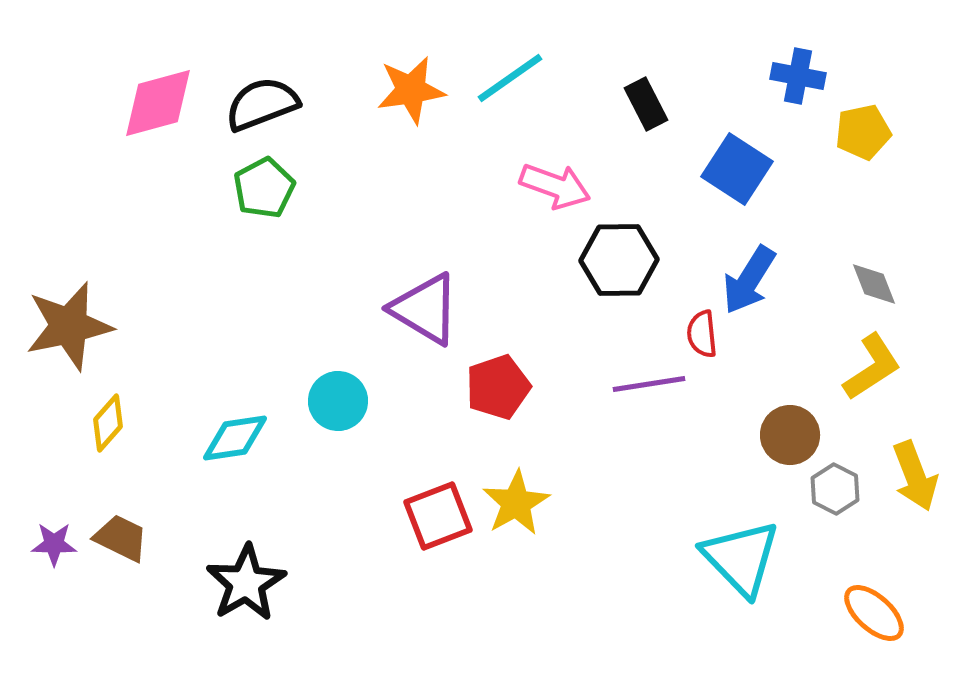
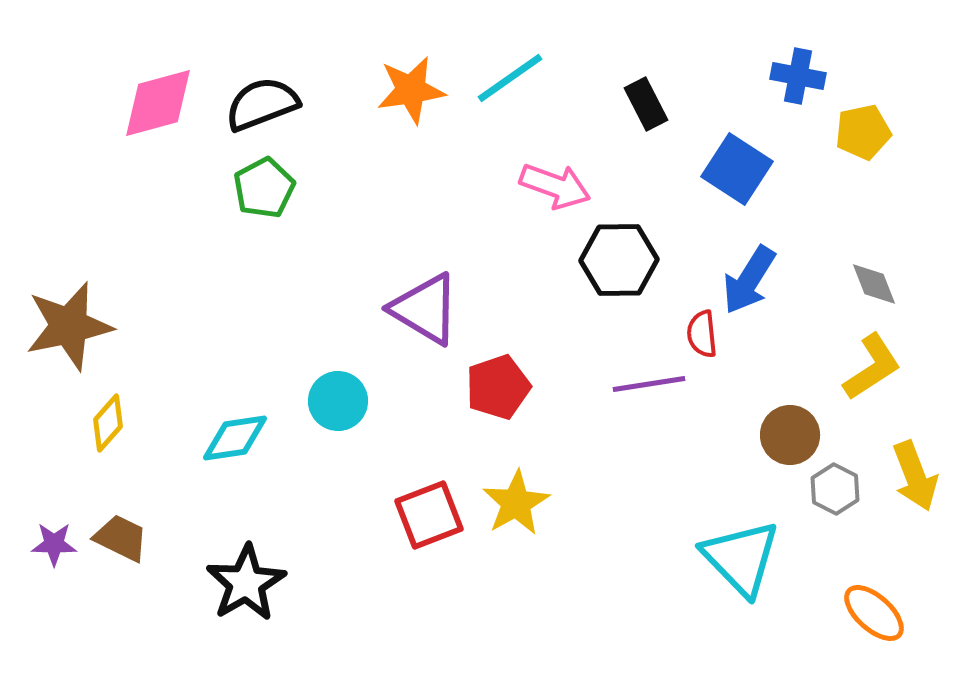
red square: moved 9 px left, 1 px up
